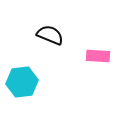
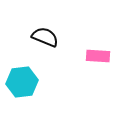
black semicircle: moved 5 px left, 2 px down
